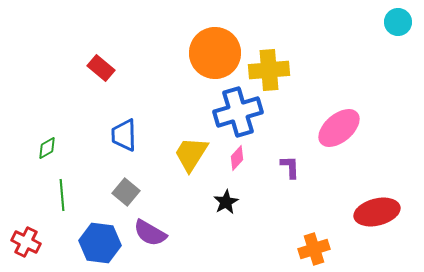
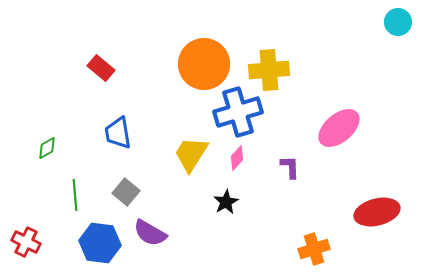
orange circle: moved 11 px left, 11 px down
blue trapezoid: moved 6 px left, 2 px up; rotated 8 degrees counterclockwise
green line: moved 13 px right
